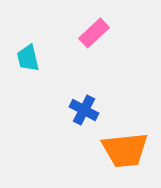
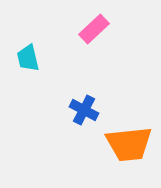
pink rectangle: moved 4 px up
orange trapezoid: moved 4 px right, 6 px up
